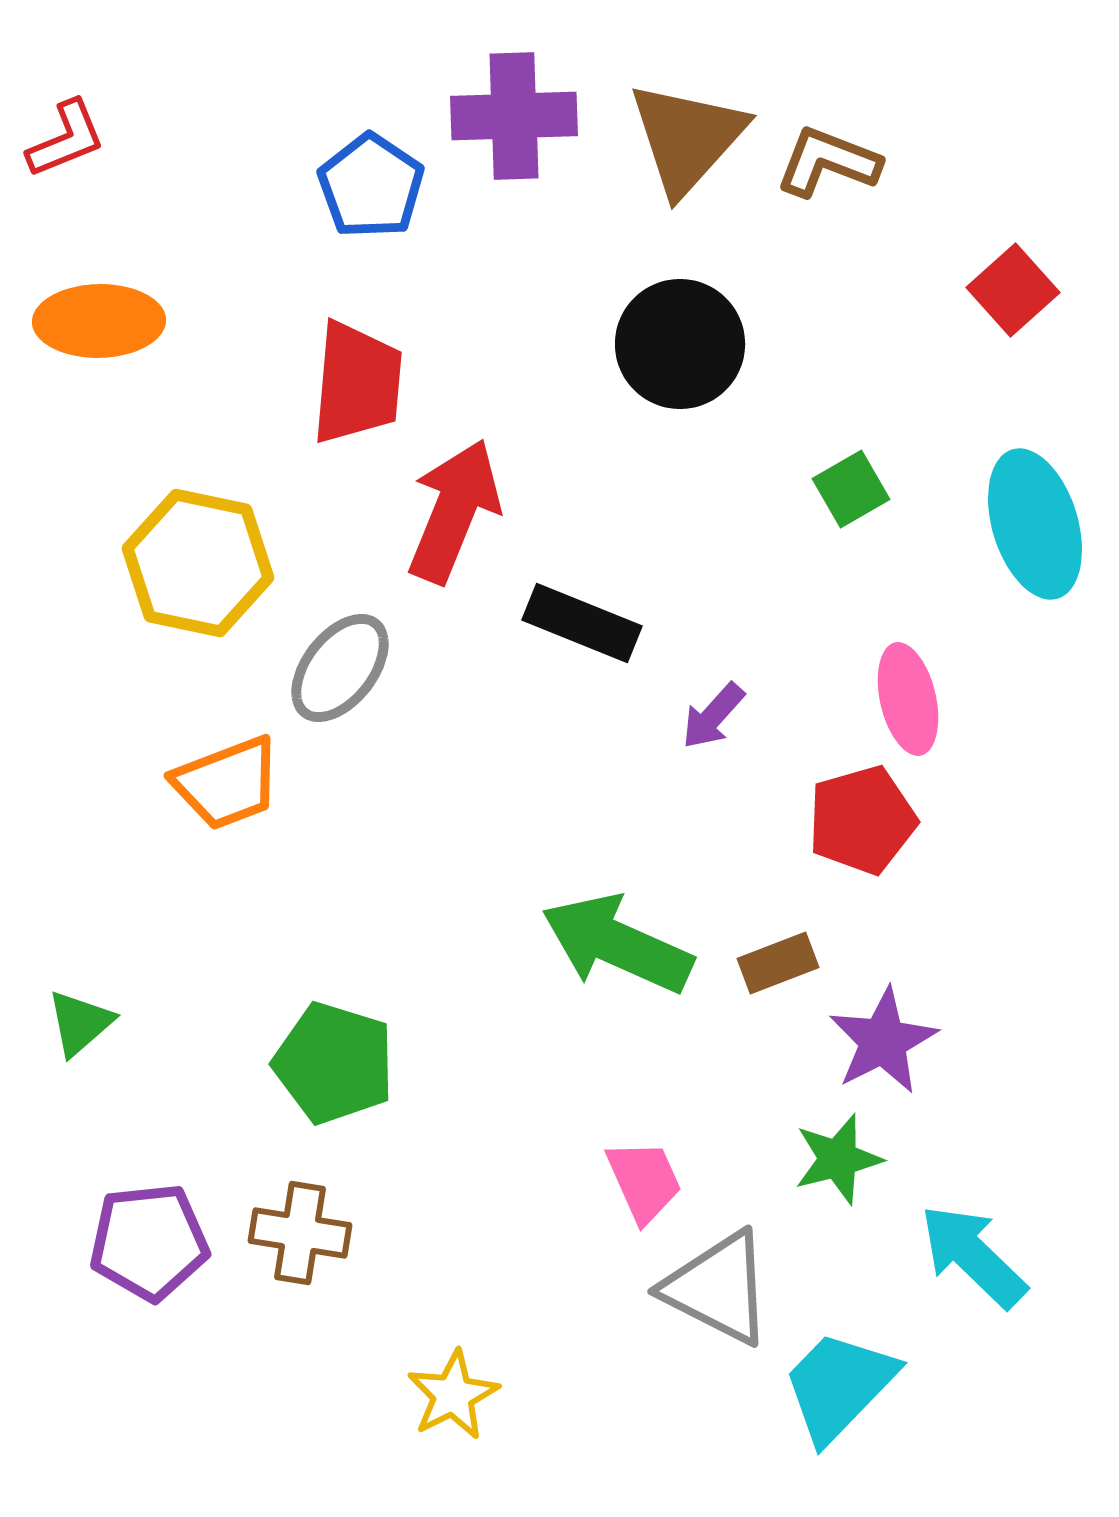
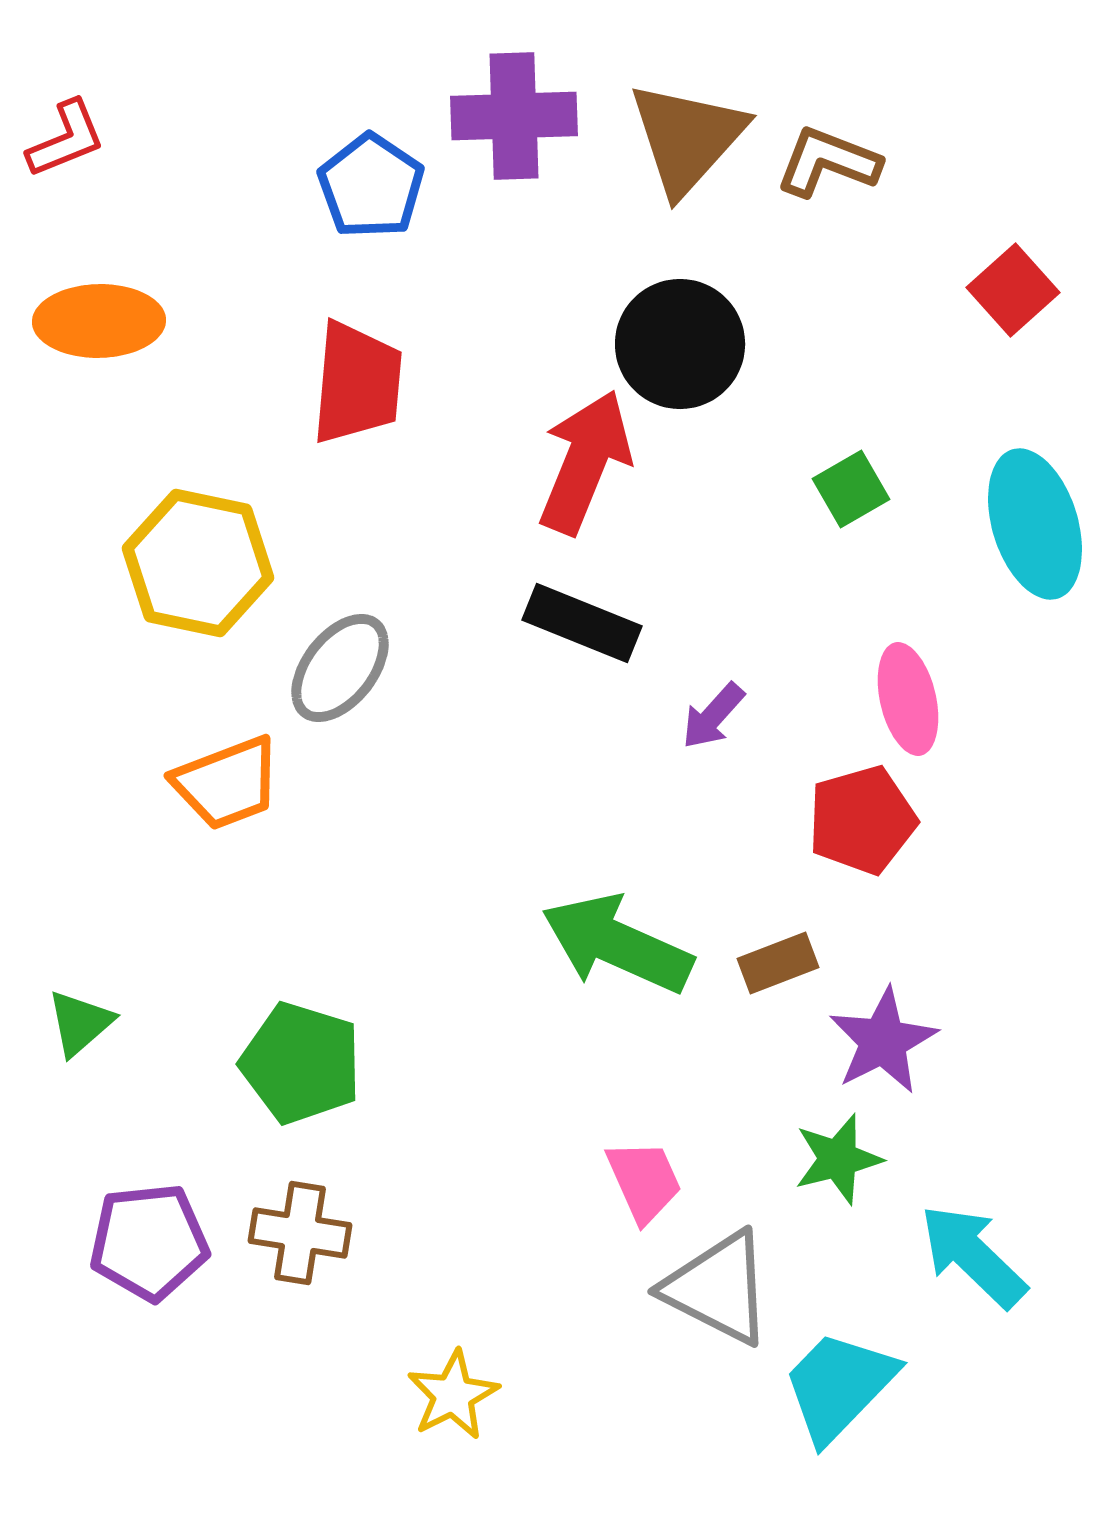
red arrow: moved 131 px right, 49 px up
green pentagon: moved 33 px left
